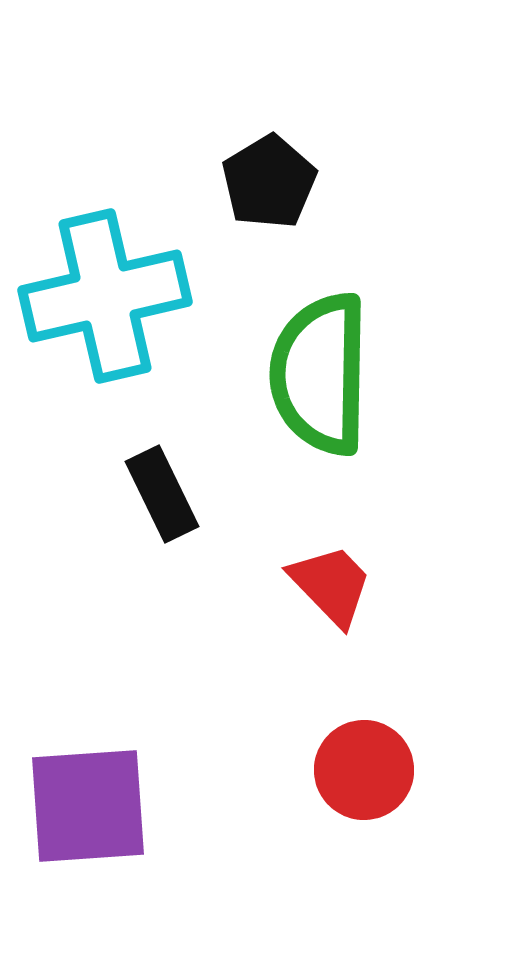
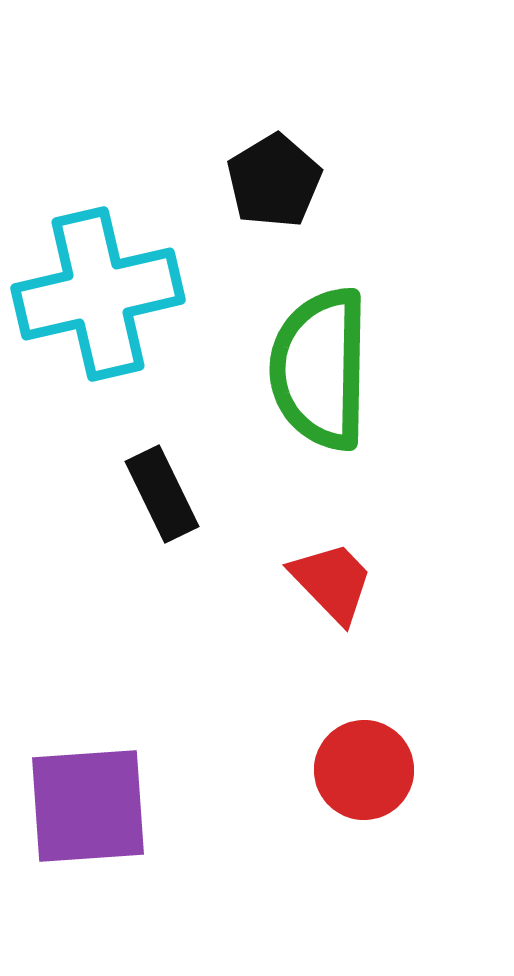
black pentagon: moved 5 px right, 1 px up
cyan cross: moved 7 px left, 2 px up
green semicircle: moved 5 px up
red trapezoid: moved 1 px right, 3 px up
